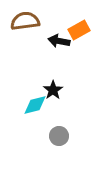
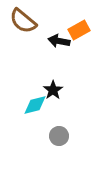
brown semicircle: moved 2 px left; rotated 132 degrees counterclockwise
